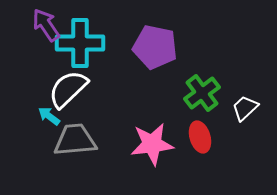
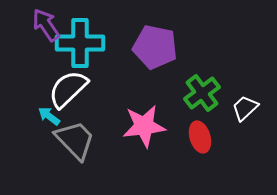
gray trapezoid: rotated 51 degrees clockwise
pink star: moved 8 px left, 18 px up
